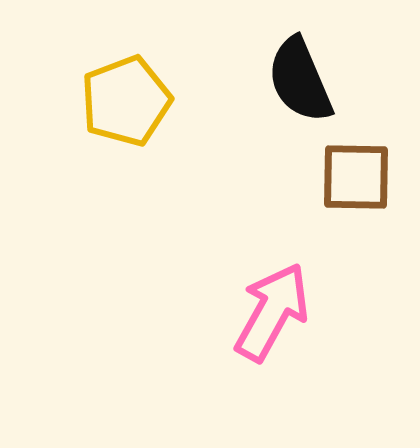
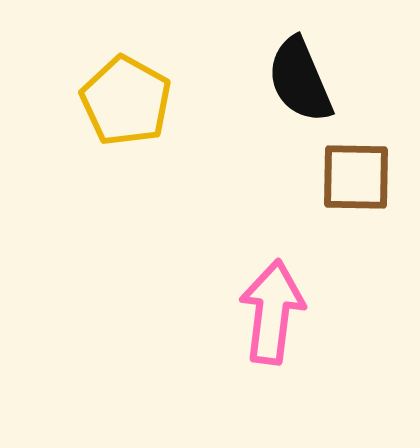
yellow pentagon: rotated 22 degrees counterclockwise
pink arrow: rotated 22 degrees counterclockwise
